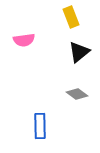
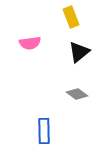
pink semicircle: moved 6 px right, 3 px down
blue rectangle: moved 4 px right, 5 px down
